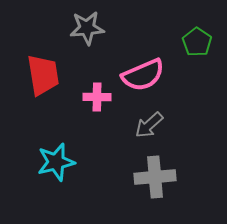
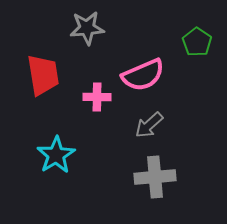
cyan star: moved 7 px up; rotated 18 degrees counterclockwise
